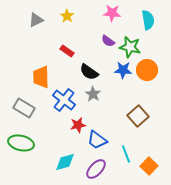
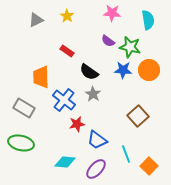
orange circle: moved 2 px right
red star: moved 1 px left, 1 px up
cyan diamond: rotated 20 degrees clockwise
